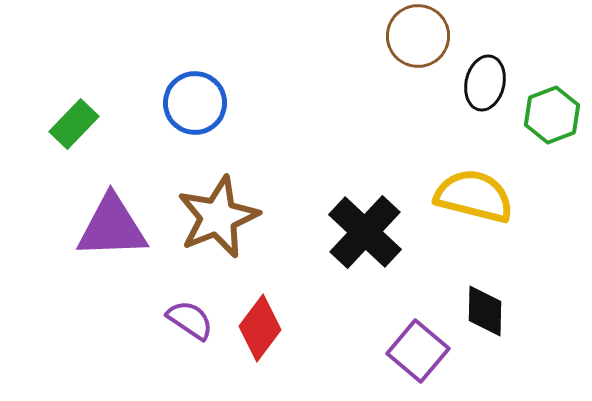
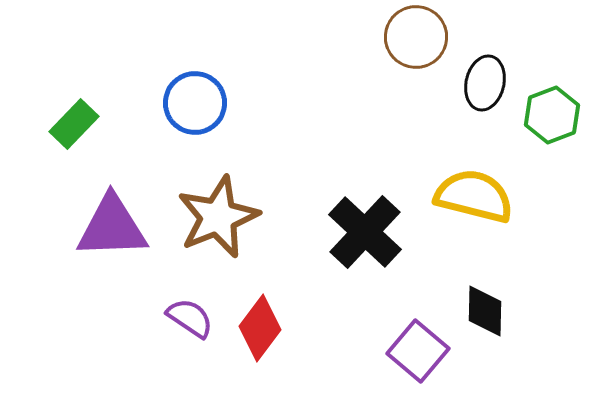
brown circle: moved 2 px left, 1 px down
purple semicircle: moved 2 px up
